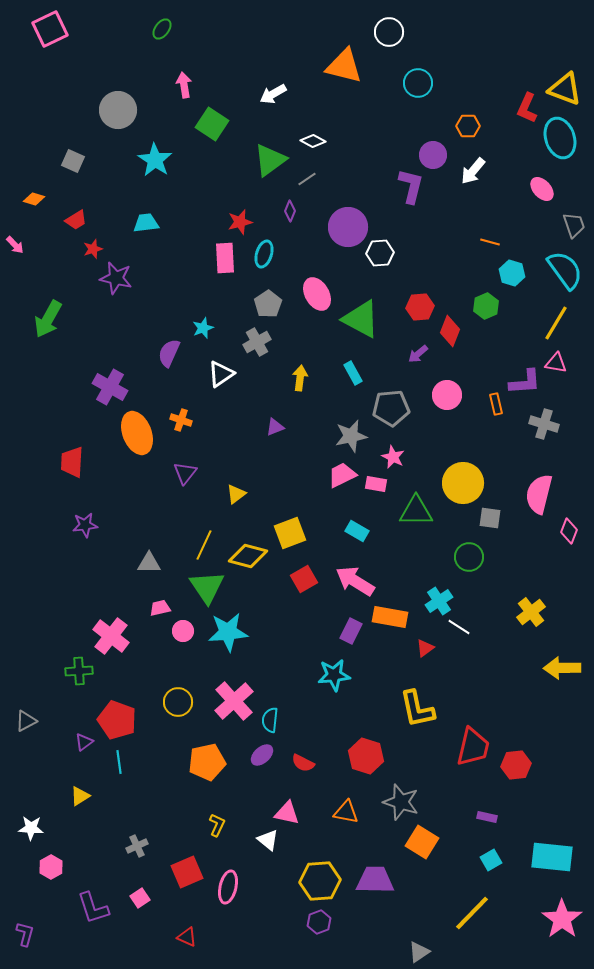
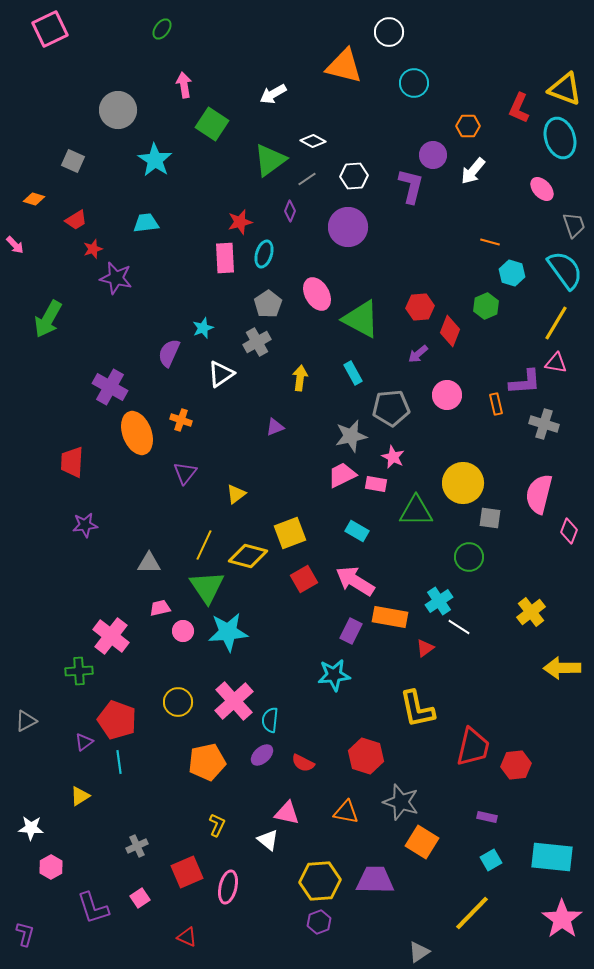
cyan circle at (418, 83): moved 4 px left
red L-shape at (527, 108): moved 8 px left
white hexagon at (380, 253): moved 26 px left, 77 px up
